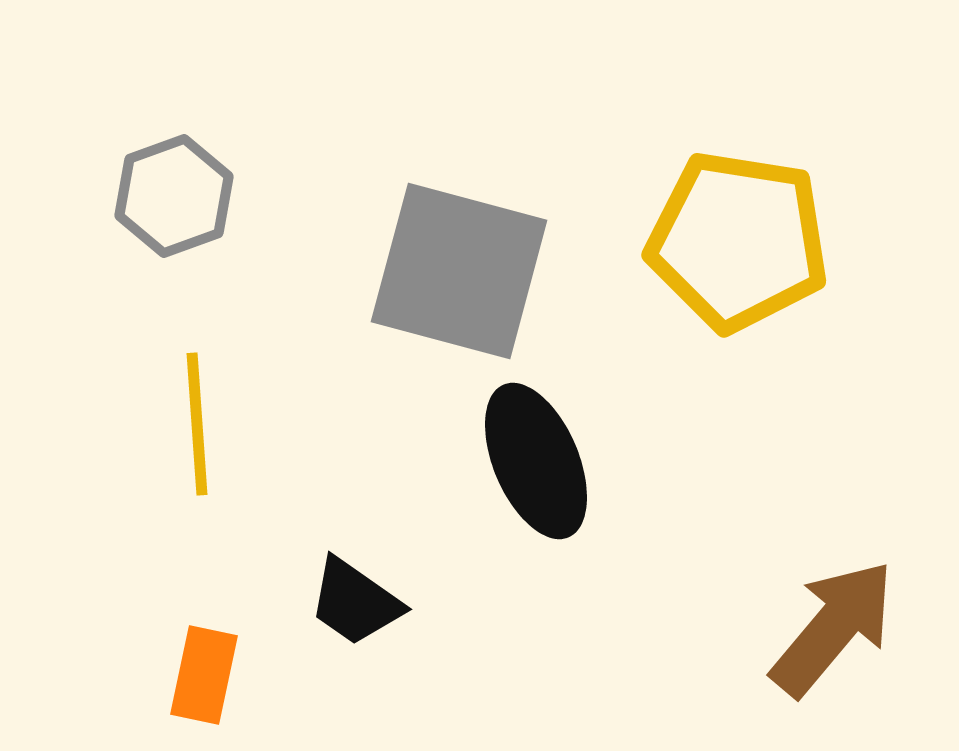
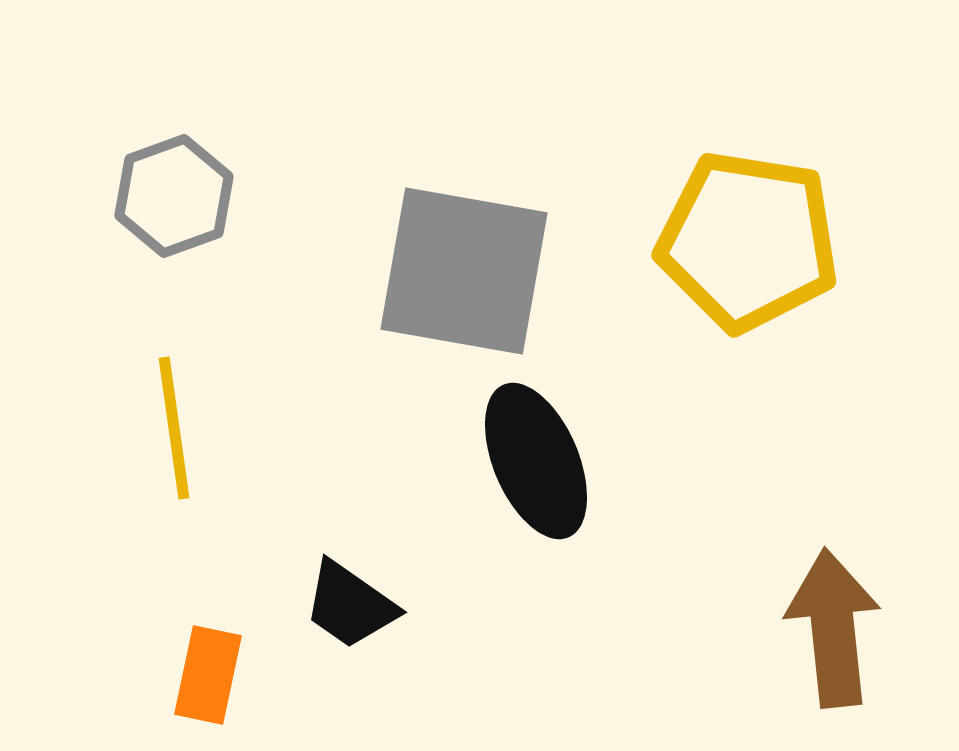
yellow pentagon: moved 10 px right
gray square: moved 5 px right; rotated 5 degrees counterclockwise
yellow line: moved 23 px left, 4 px down; rotated 4 degrees counterclockwise
black trapezoid: moved 5 px left, 3 px down
brown arrow: rotated 46 degrees counterclockwise
orange rectangle: moved 4 px right
